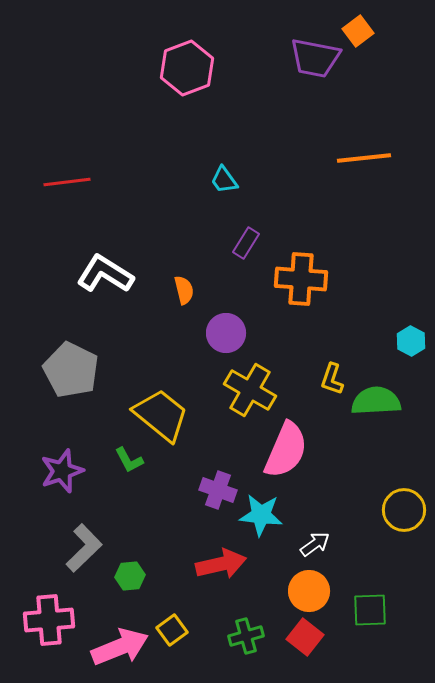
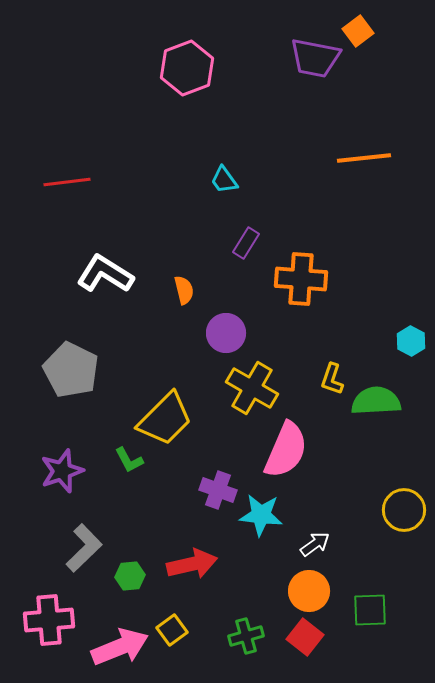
yellow cross: moved 2 px right, 2 px up
yellow trapezoid: moved 4 px right, 4 px down; rotated 96 degrees clockwise
red arrow: moved 29 px left
